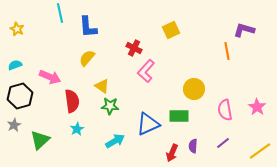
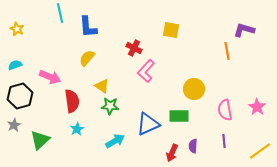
yellow square: rotated 36 degrees clockwise
purple line: moved 1 px right, 2 px up; rotated 56 degrees counterclockwise
